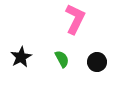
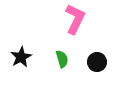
green semicircle: rotated 12 degrees clockwise
